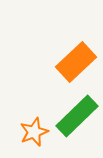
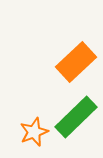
green rectangle: moved 1 px left, 1 px down
